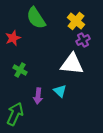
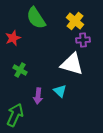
yellow cross: moved 1 px left
purple cross: rotated 24 degrees clockwise
white triangle: rotated 10 degrees clockwise
green arrow: moved 1 px down
